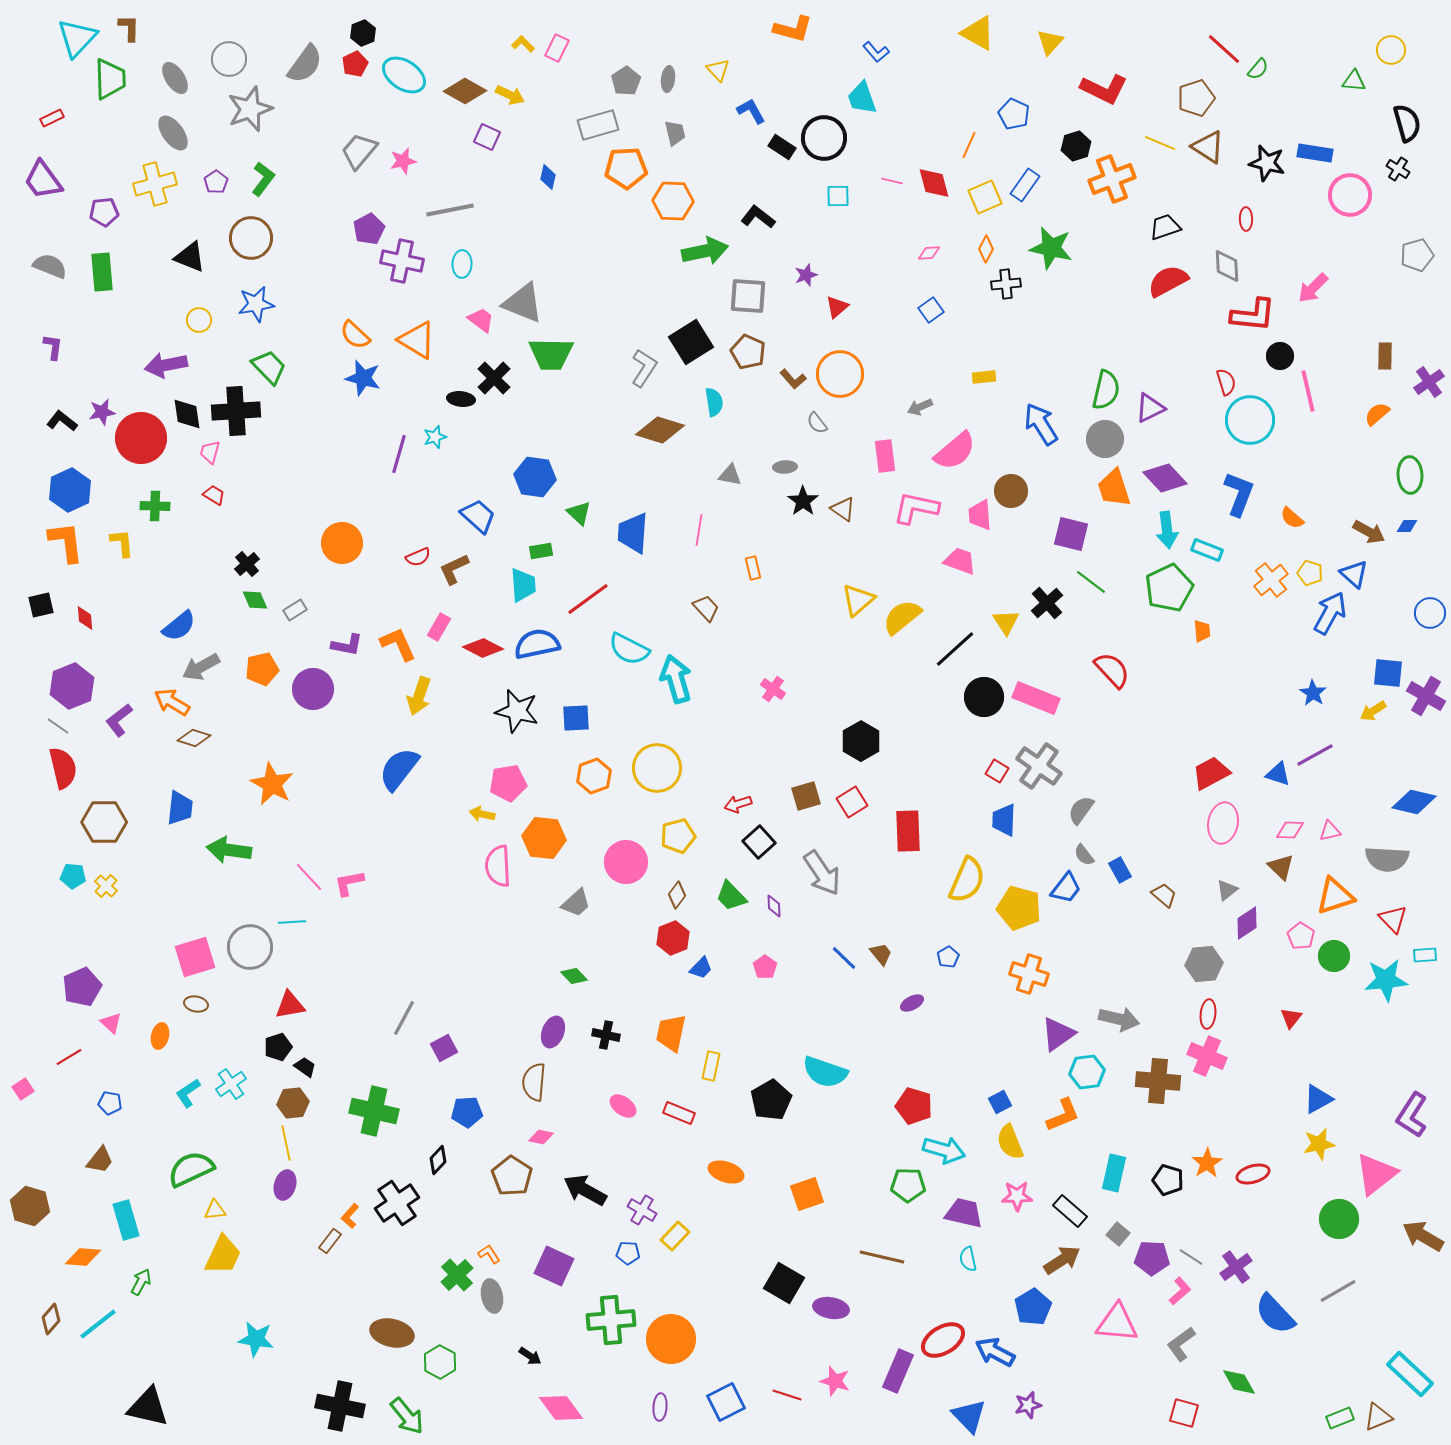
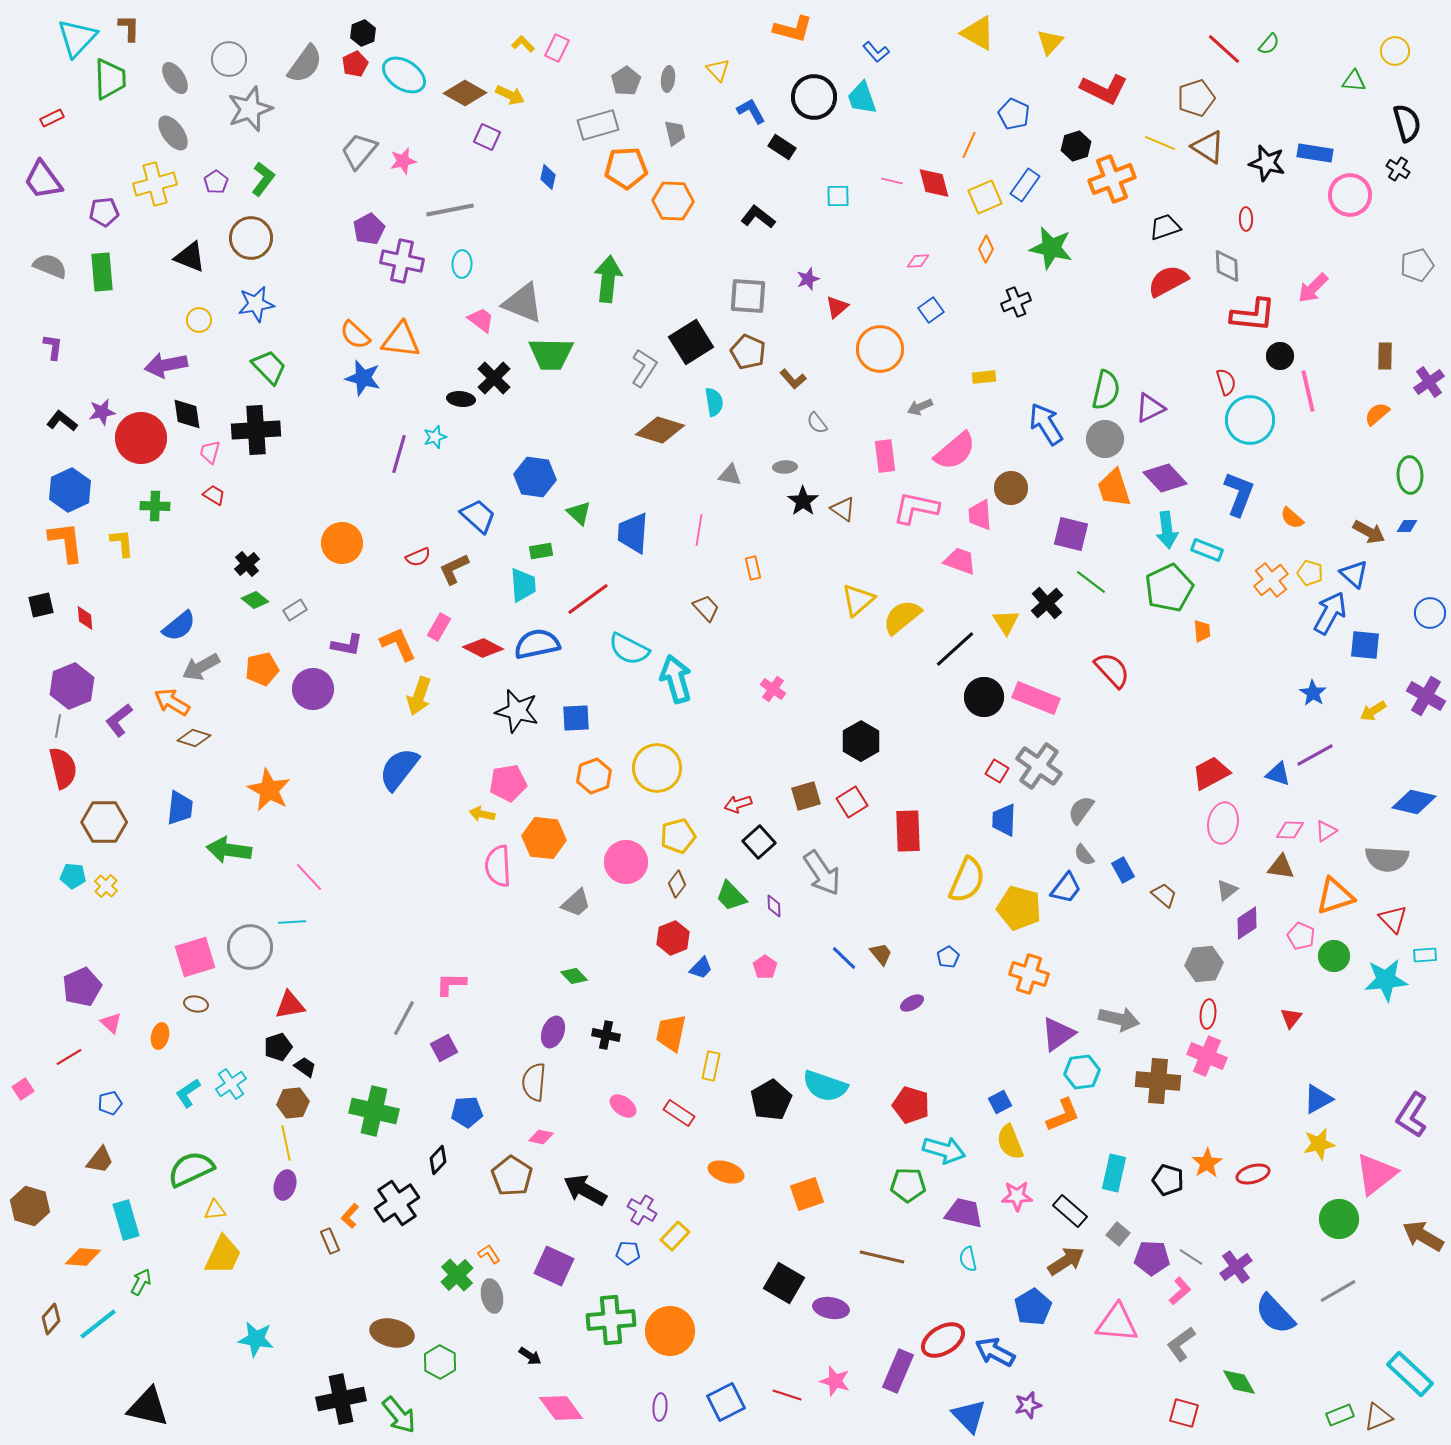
yellow circle at (1391, 50): moved 4 px right, 1 px down
green semicircle at (1258, 69): moved 11 px right, 25 px up
brown diamond at (465, 91): moved 2 px down
black circle at (824, 138): moved 10 px left, 41 px up
green arrow at (705, 251): moved 97 px left, 28 px down; rotated 72 degrees counterclockwise
pink diamond at (929, 253): moved 11 px left, 8 px down
gray pentagon at (1417, 255): moved 10 px down
purple star at (806, 275): moved 2 px right, 4 px down
black cross at (1006, 284): moved 10 px right, 18 px down; rotated 16 degrees counterclockwise
orange triangle at (417, 340): moved 16 px left; rotated 24 degrees counterclockwise
orange circle at (840, 374): moved 40 px right, 25 px up
black cross at (236, 411): moved 20 px right, 19 px down
blue arrow at (1041, 424): moved 5 px right
brown circle at (1011, 491): moved 3 px up
green diamond at (255, 600): rotated 28 degrees counterclockwise
blue square at (1388, 673): moved 23 px left, 28 px up
gray line at (58, 726): rotated 65 degrees clockwise
orange star at (272, 784): moved 3 px left, 6 px down
pink triangle at (1330, 831): moved 4 px left; rotated 20 degrees counterclockwise
brown triangle at (1281, 867): rotated 36 degrees counterclockwise
blue rectangle at (1120, 870): moved 3 px right
pink L-shape at (349, 883): moved 102 px right, 101 px down; rotated 12 degrees clockwise
brown diamond at (677, 895): moved 11 px up
pink pentagon at (1301, 936): rotated 8 degrees counterclockwise
cyan semicircle at (825, 1072): moved 14 px down
cyan hexagon at (1087, 1072): moved 5 px left
blue pentagon at (110, 1103): rotated 25 degrees counterclockwise
red pentagon at (914, 1106): moved 3 px left, 1 px up
red rectangle at (679, 1113): rotated 12 degrees clockwise
brown rectangle at (330, 1241): rotated 60 degrees counterclockwise
brown arrow at (1062, 1260): moved 4 px right, 1 px down
orange circle at (671, 1339): moved 1 px left, 8 px up
black cross at (340, 1406): moved 1 px right, 7 px up; rotated 24 degrees counterclockwise
green arrow at (407, 1416): moved 8 px left, 1 px up
green rectangle at (1340, 1418): moved 3 px up
